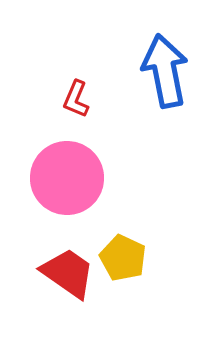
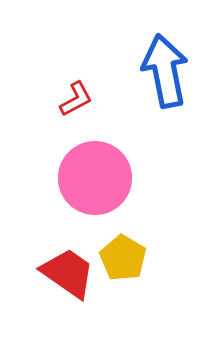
red L-shape: rotated 141 degrees counterclockwise
pink circle: moved 28 px right
yellow pentagon: rotated 6 degrees clockwise
